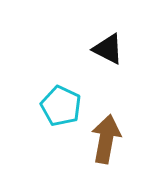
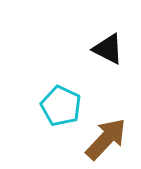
brown arrow: rotated 33 degrees clockwise
